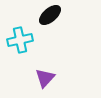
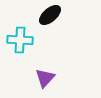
cyan cross: rotated 15 degrees clockwise
